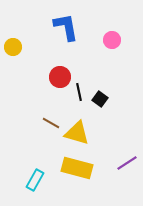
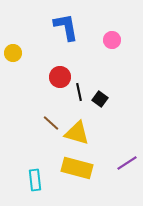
yellow circle: moved 6 px down
brown line: rotated 12 degrees clockwise
cyan rectangle: rotated 35 degrees counterclockwise
